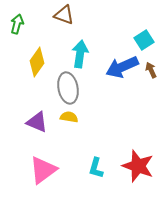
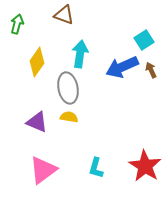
red star: moved 7 px right; rotated 12 degrees clockwise
